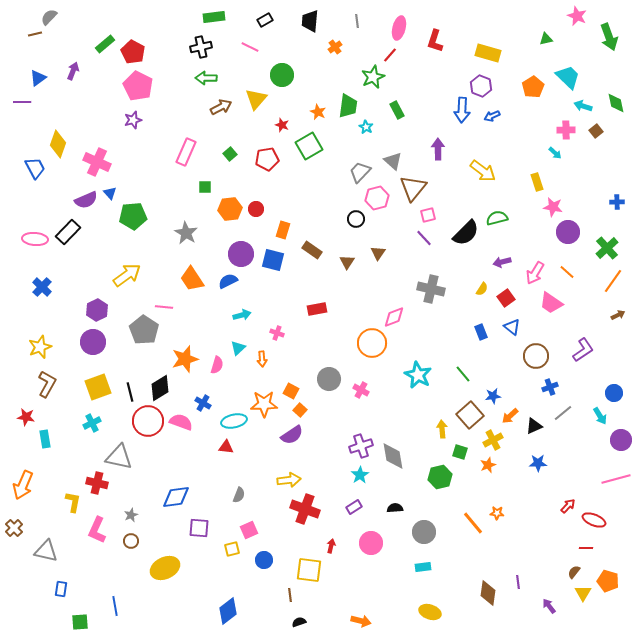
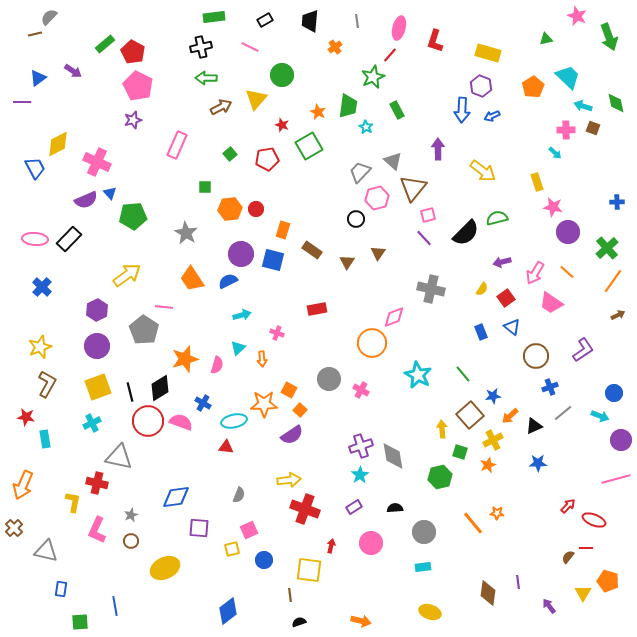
purple arrow at (73, 71): rotated 102 degrees clockwise
brown square at (596, 131): moved 3 px left, 3 px up; rotated 32 degrees counterclockwise
yellow diamond at (58, 144): rotated 44 degrees clockwise
pink rectangle at (186, 152): moved 9 px left, 7 px up
black rectangle at (68, 232): moved 1 px right, 7 px down
purple circle at (93, 342): moved 4 px right, 4 px down
orange square at (291, 391): moved 2 px left, 1 px up
cyan arrow at (600, 416): rotated 36 degrees counterclockwise
brown semicircle at (574, 572): moved 6 px left, 15 px up
